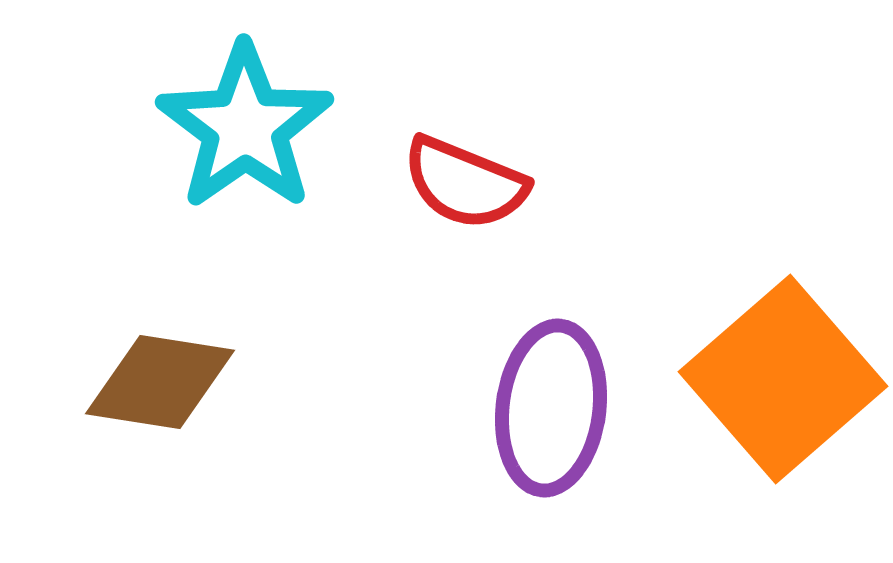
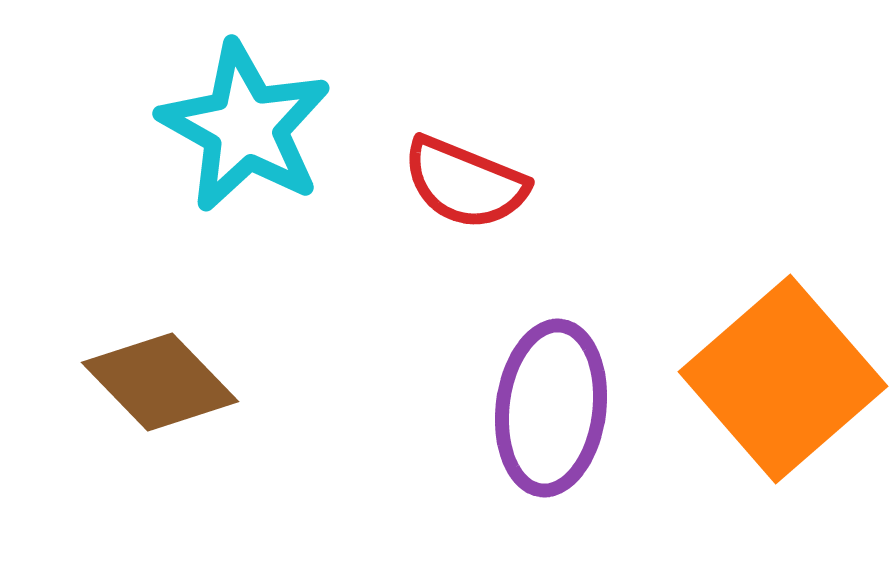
cyan star: rotated 8 degrees counterclockwise
brown diamond: rotated 37 degrees clockwise
